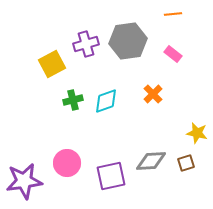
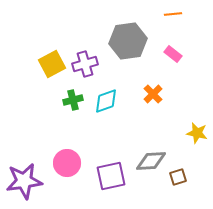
purple cross: moved 1 px left, 20 px down
brown square: moved 8 px left, 14 px down
